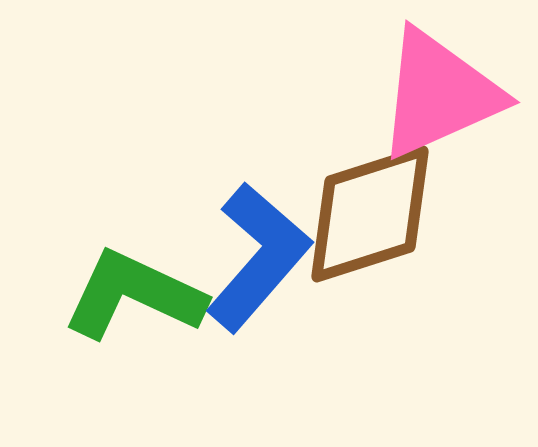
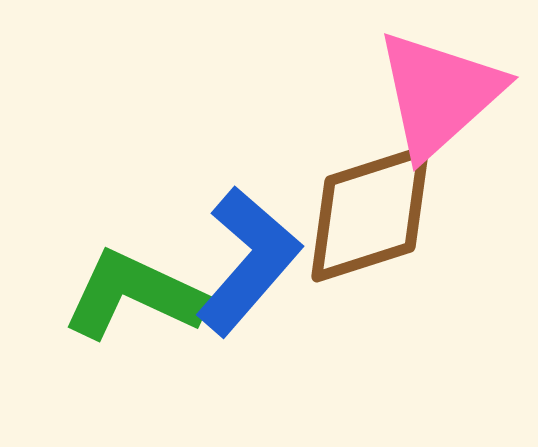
pink triangle: rotated 18 degrees counterclockwise
blue L-shape: moved 10 px left, 4 px down
